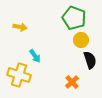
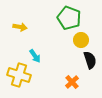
green pentagon: moved 5 px left
